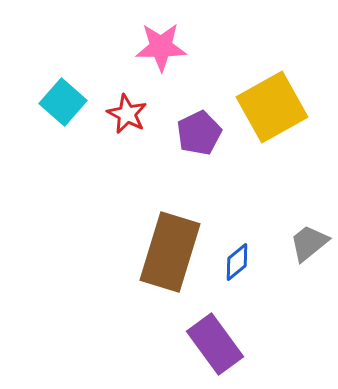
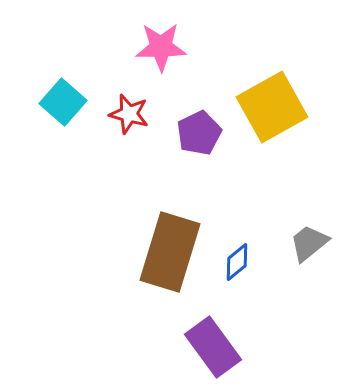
red star: moved 2 px right; rotated 12 degrees counterclockwise
purple rectangle: moved 2 px left, 3 px down
